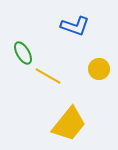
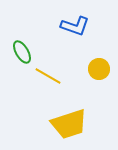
green ellipse: moved 1 px left, 1 px up
yellow trapezoid: rotated 33 degrees clockwise
